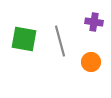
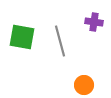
green square: moved 2 px left, 2 px up
orange circle: moved 7 px left, 23 px down
